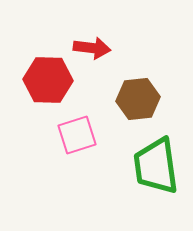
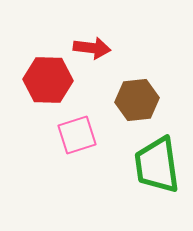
brown hexagon: moved 1 px left, 1 px down
green trapezoid: moved 1 px right, 1 px up
